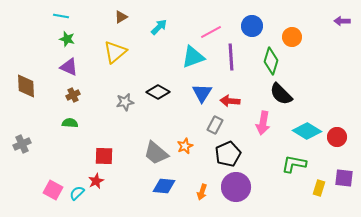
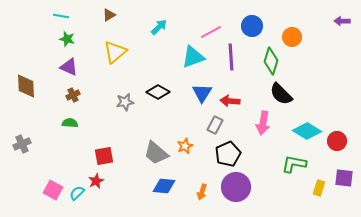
brown triangle: moved 12 px left, 2 px up
red circle: moved 4 px down
red square: rotated 12 degrees counterclockwise
